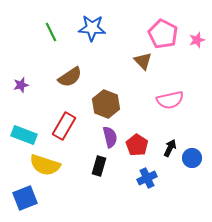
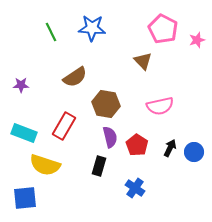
pink pentagon: moved 5 px up
brown semicircle: moved 5 px right
purple star: rotated 14 degrees clockwise
pink semicircle: moved 10 px left, 6 px down
brown hexagon: rotated 12 degrees counterclockwise
cyan rectangle: moved 2 px up
blue circle: moved 2 px right, 6 px up
blue cross: moved 12 px left, 10 px down; rotated 30 degrees counterclockwise
blue square: rotated 15 degrees clockwise
